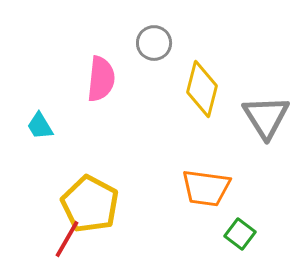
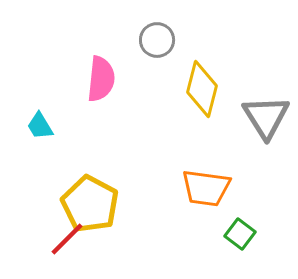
gray circle: moved 3 px right, 3 px up
red line: rotated 15 degrees clockwise
